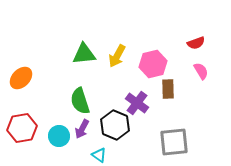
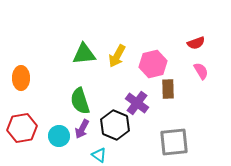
orange ellipse: rotated 45 degrees counterclockwise
